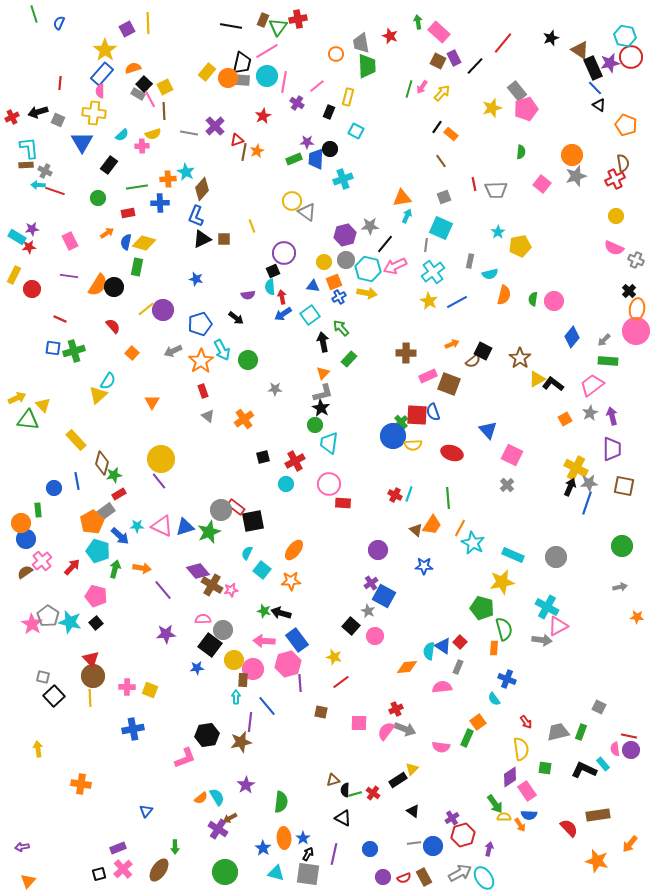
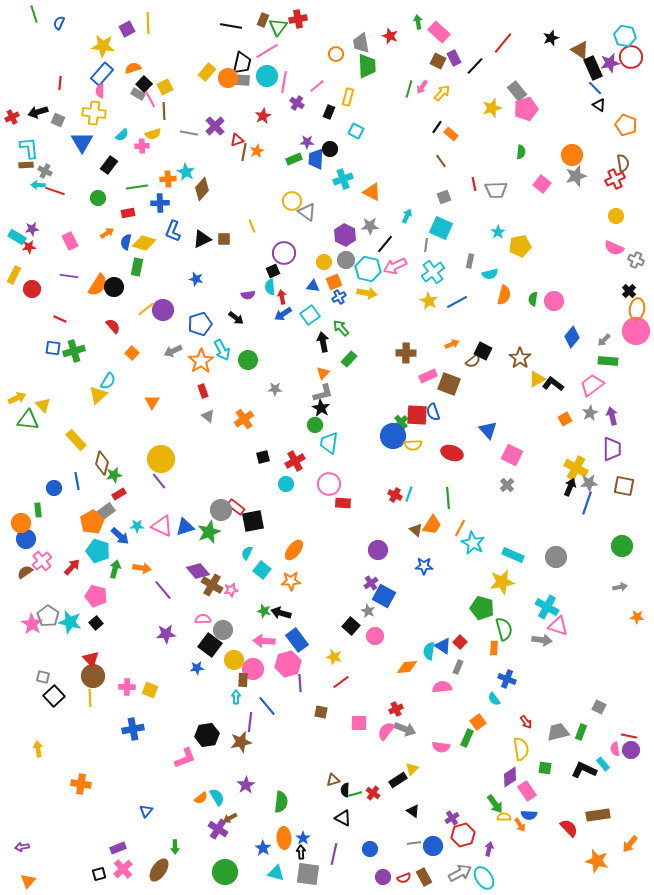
yellow star at (105, 50): moved 2 px left, 4 px up; rotated 30 degrees counterclockwise
orange triangle at (402, 198): moved 30 px left, 6 px up; rotated 36 degrees clockwise
blue L-shape at (196, 216): moved 23 px left, 15 px down
purple hexagon at (345, 235): rotated 20 degrees counterclockwise
pink triangle at (558, 626): rotated 45 degrees clockwise
black arrow at (308, 854): moved 7 px left, 2 px up; rotated 32 degrees counterclockwise
